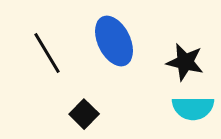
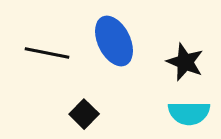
black line: rotated 48 degrees counterclockwise
black star: rotated 9 degrees clockwise
cyan semicircle: moved 4 px left, 5 px down
